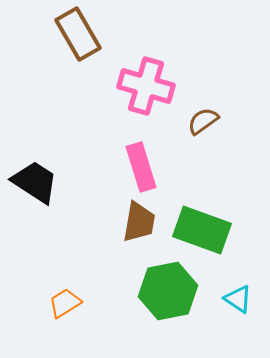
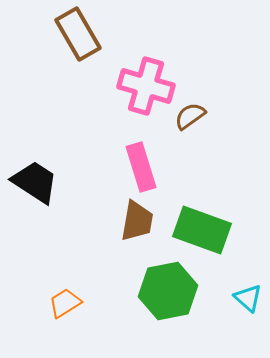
brown semicircle: moved 13 px left, 5 px up
brown trapezoid: moved 2 px left, 1 px up
cyan triangle: moved 10 px right, 1 px up; rotated 8 degrees clockwise
